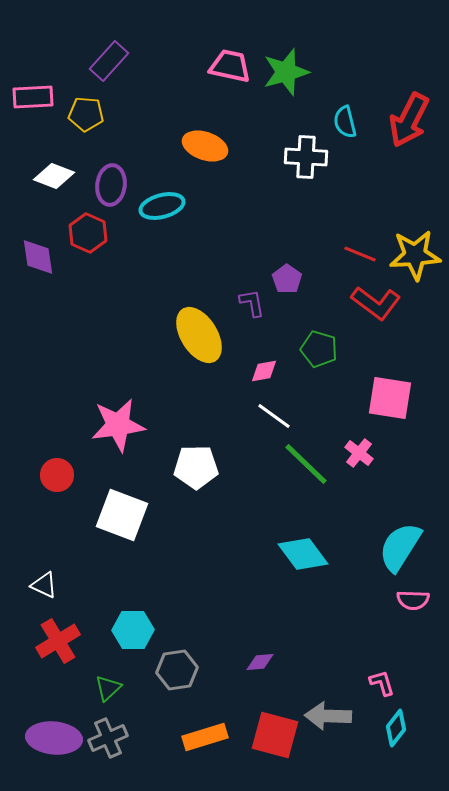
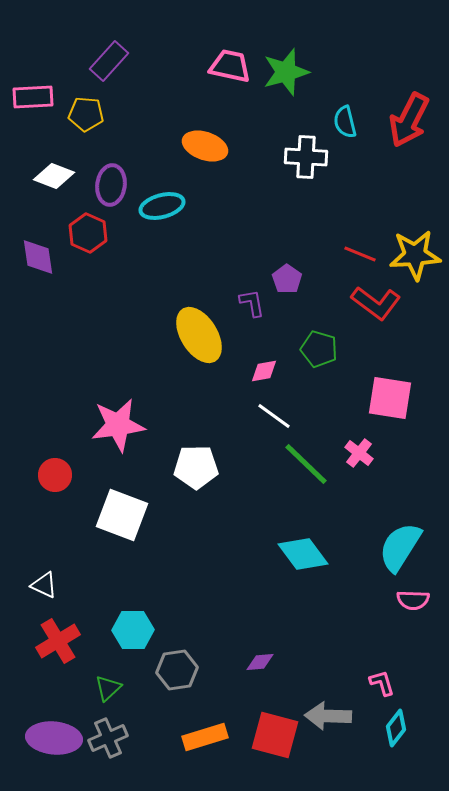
red circle at (57, 475): moved 2 px left
